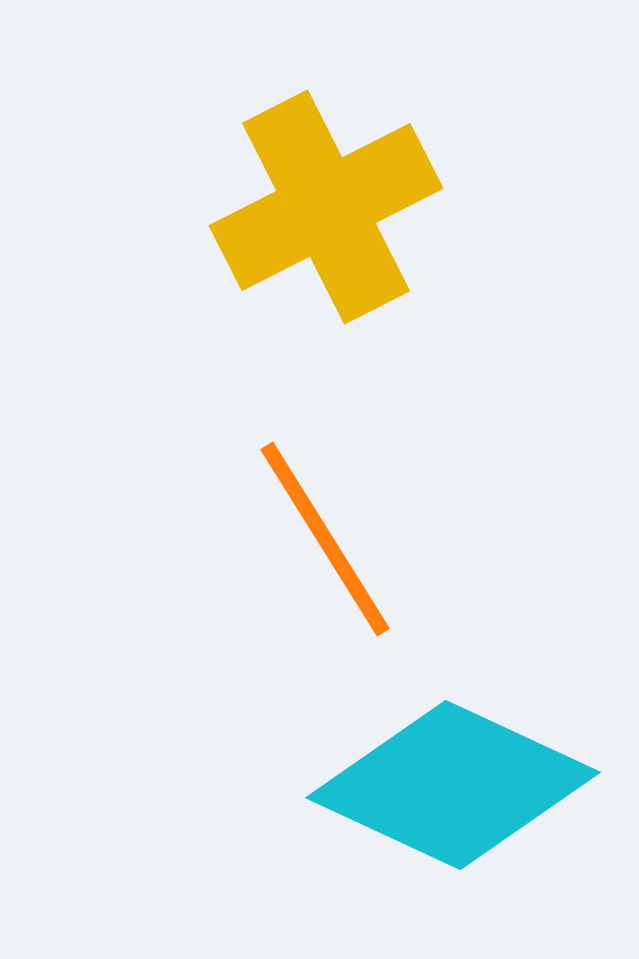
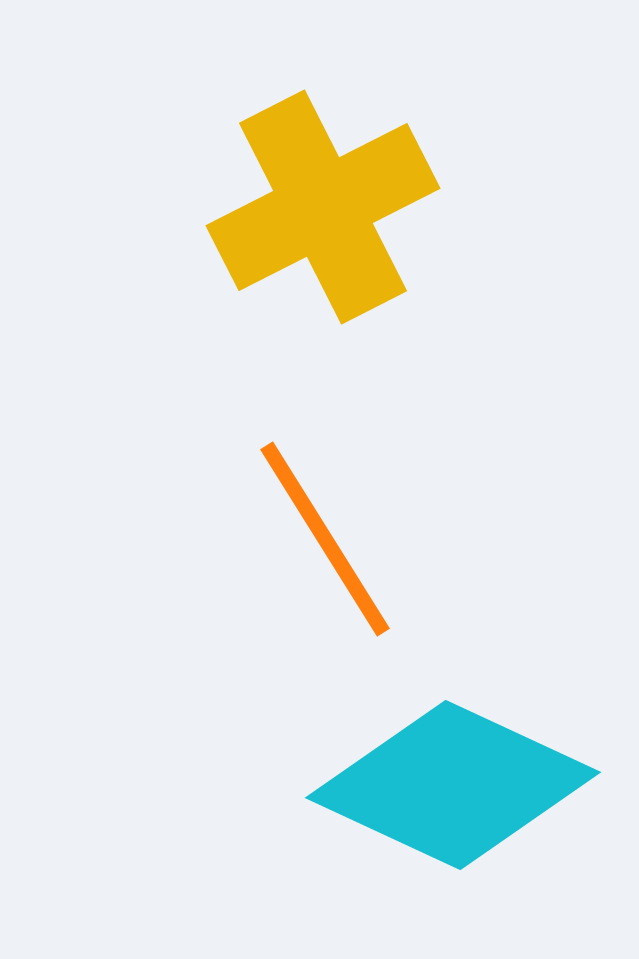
yellow cross: moved 3 px left
